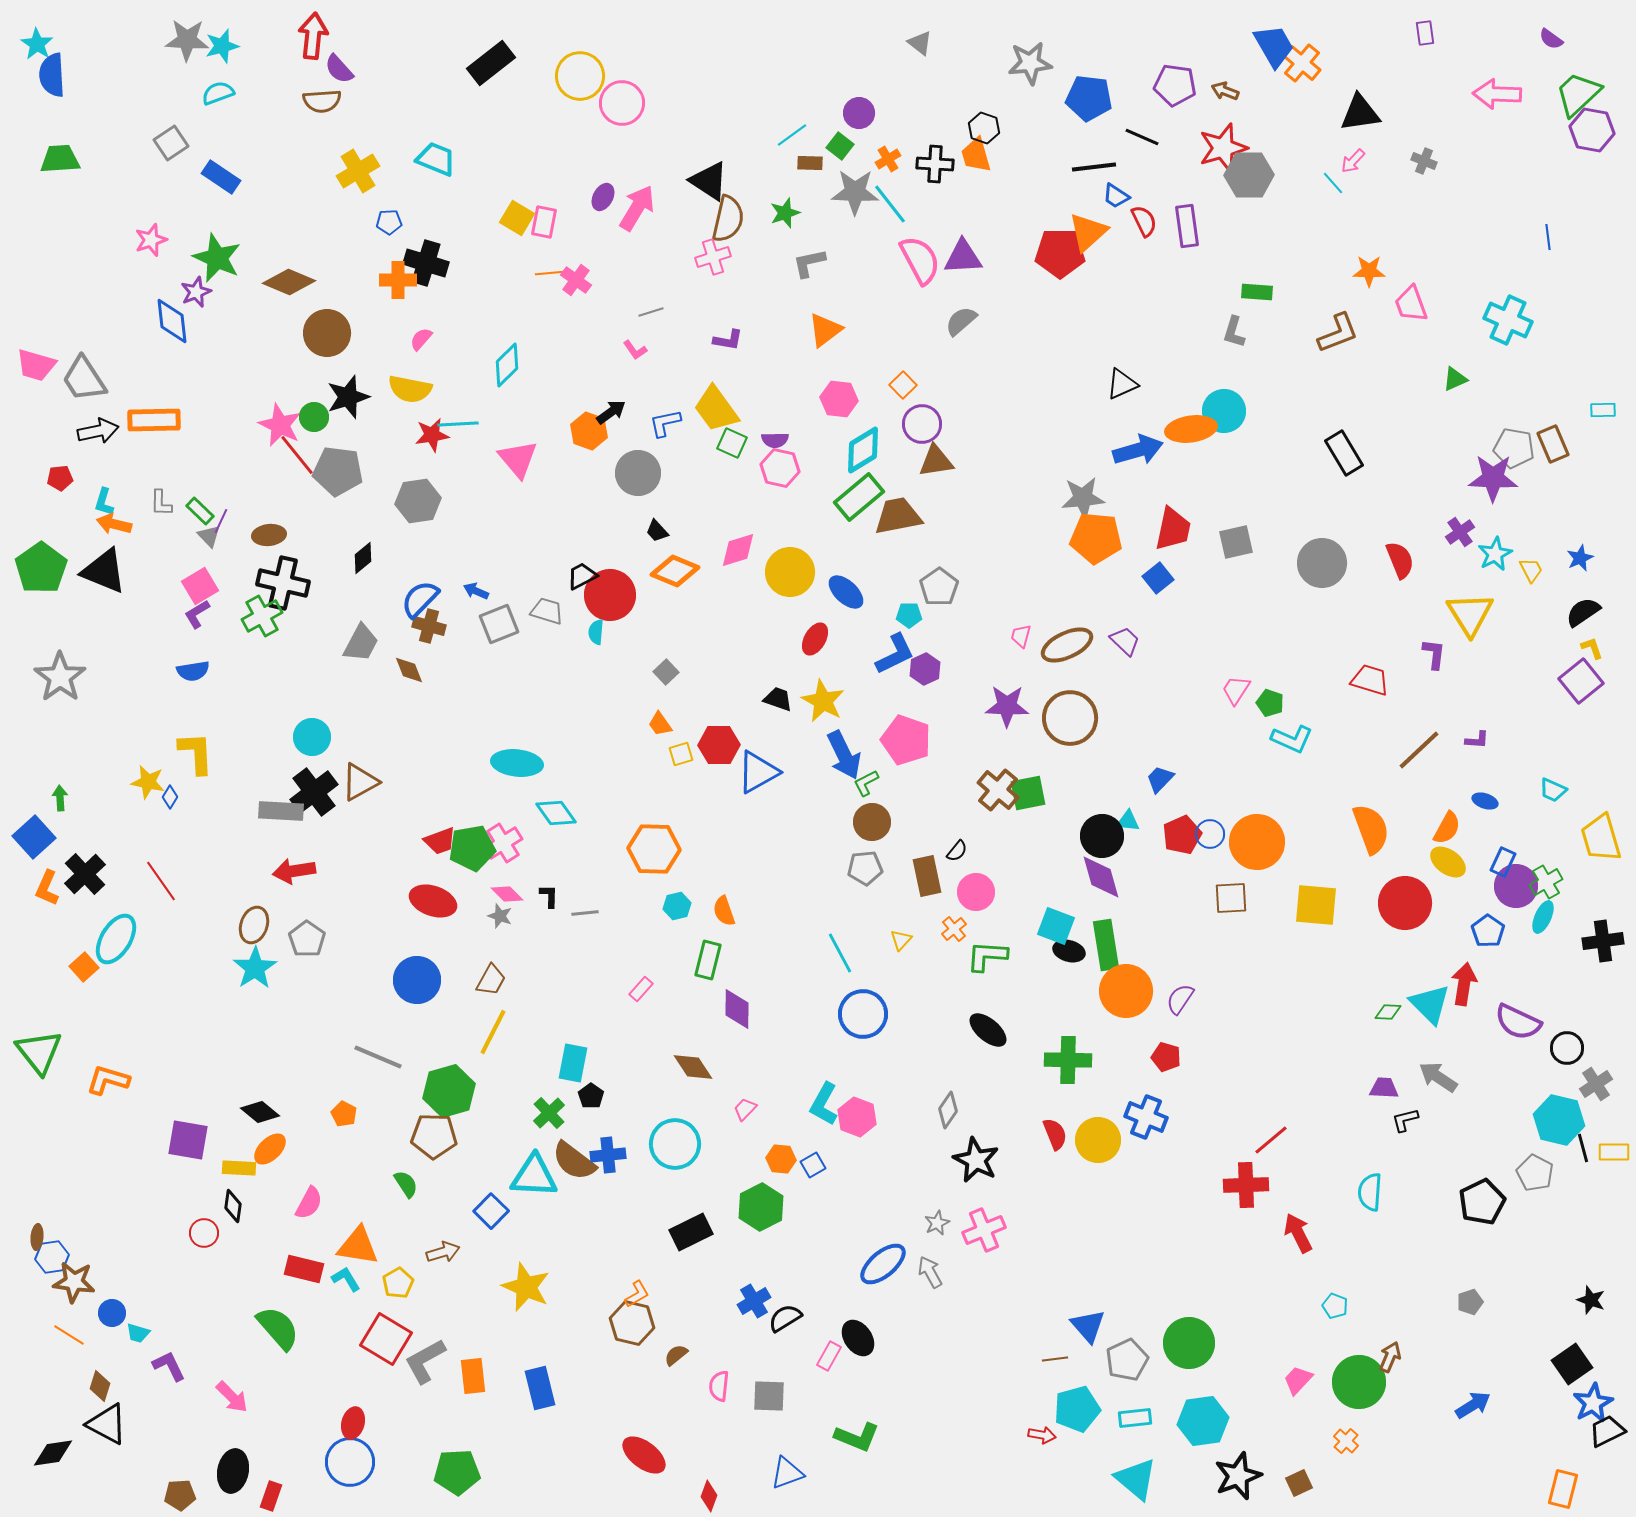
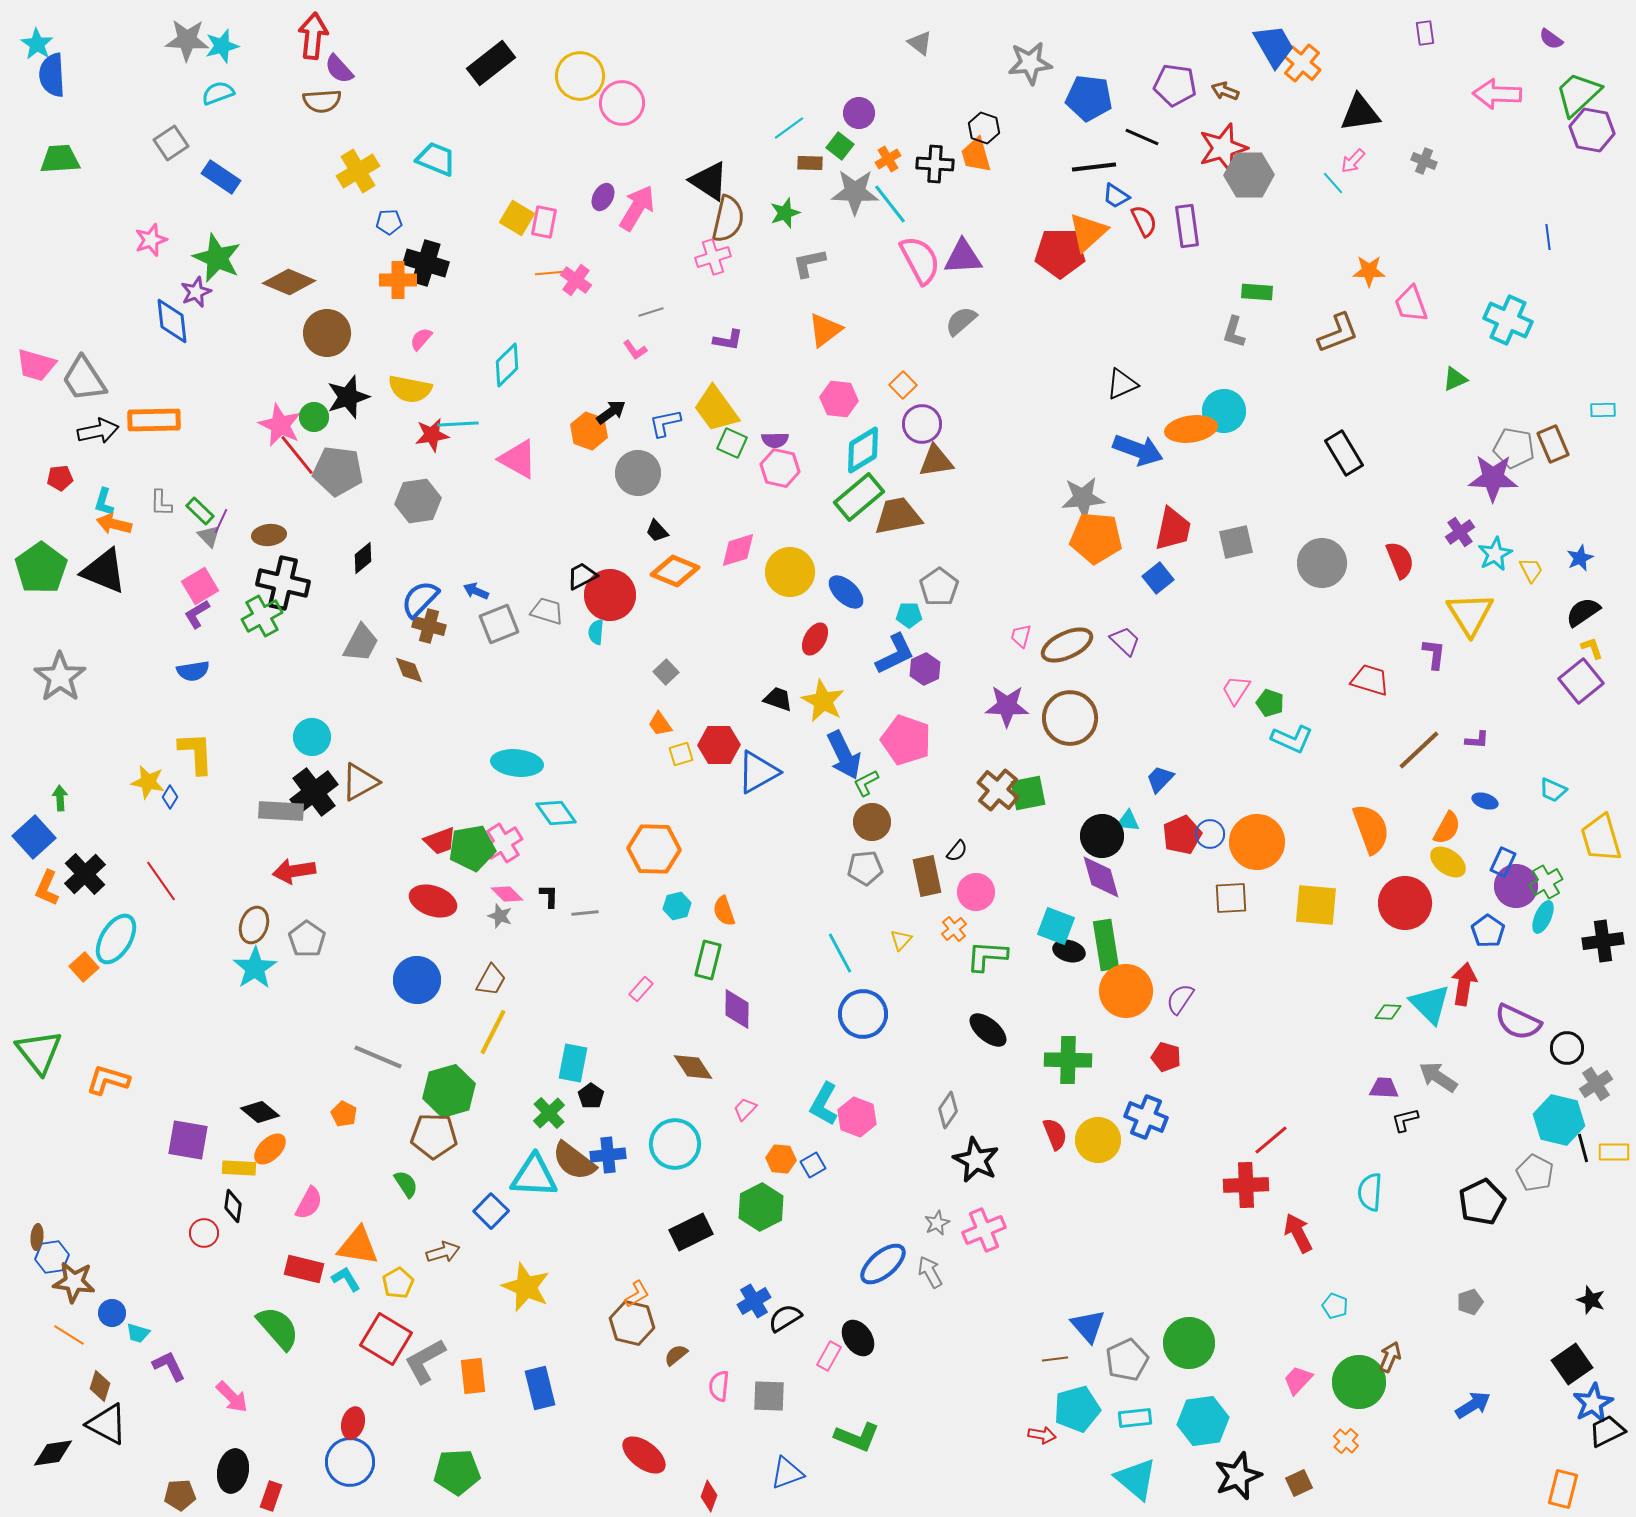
cyan line at (792, 135): moved 3 px left, 7 px up
blue arrow at (1138, 450): rotated 36 degrees clockwise
pink triangle at (518, 459): rotated 21 degrees counterclockwise
